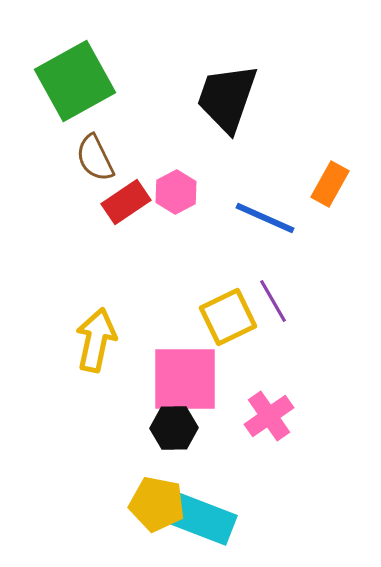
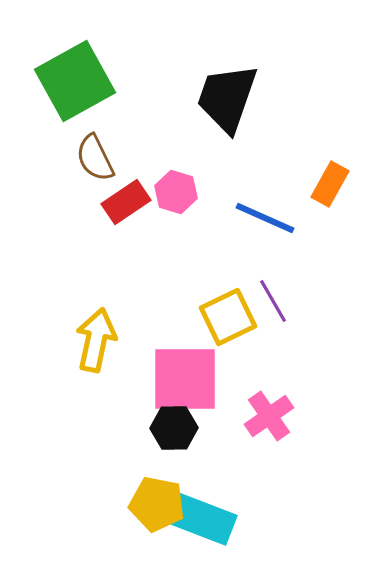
pink hexagon: rotated 15 degrees counterclockwise
